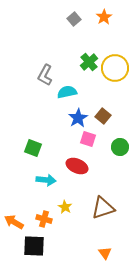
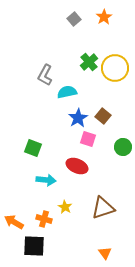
green circle: moved 3 px right
